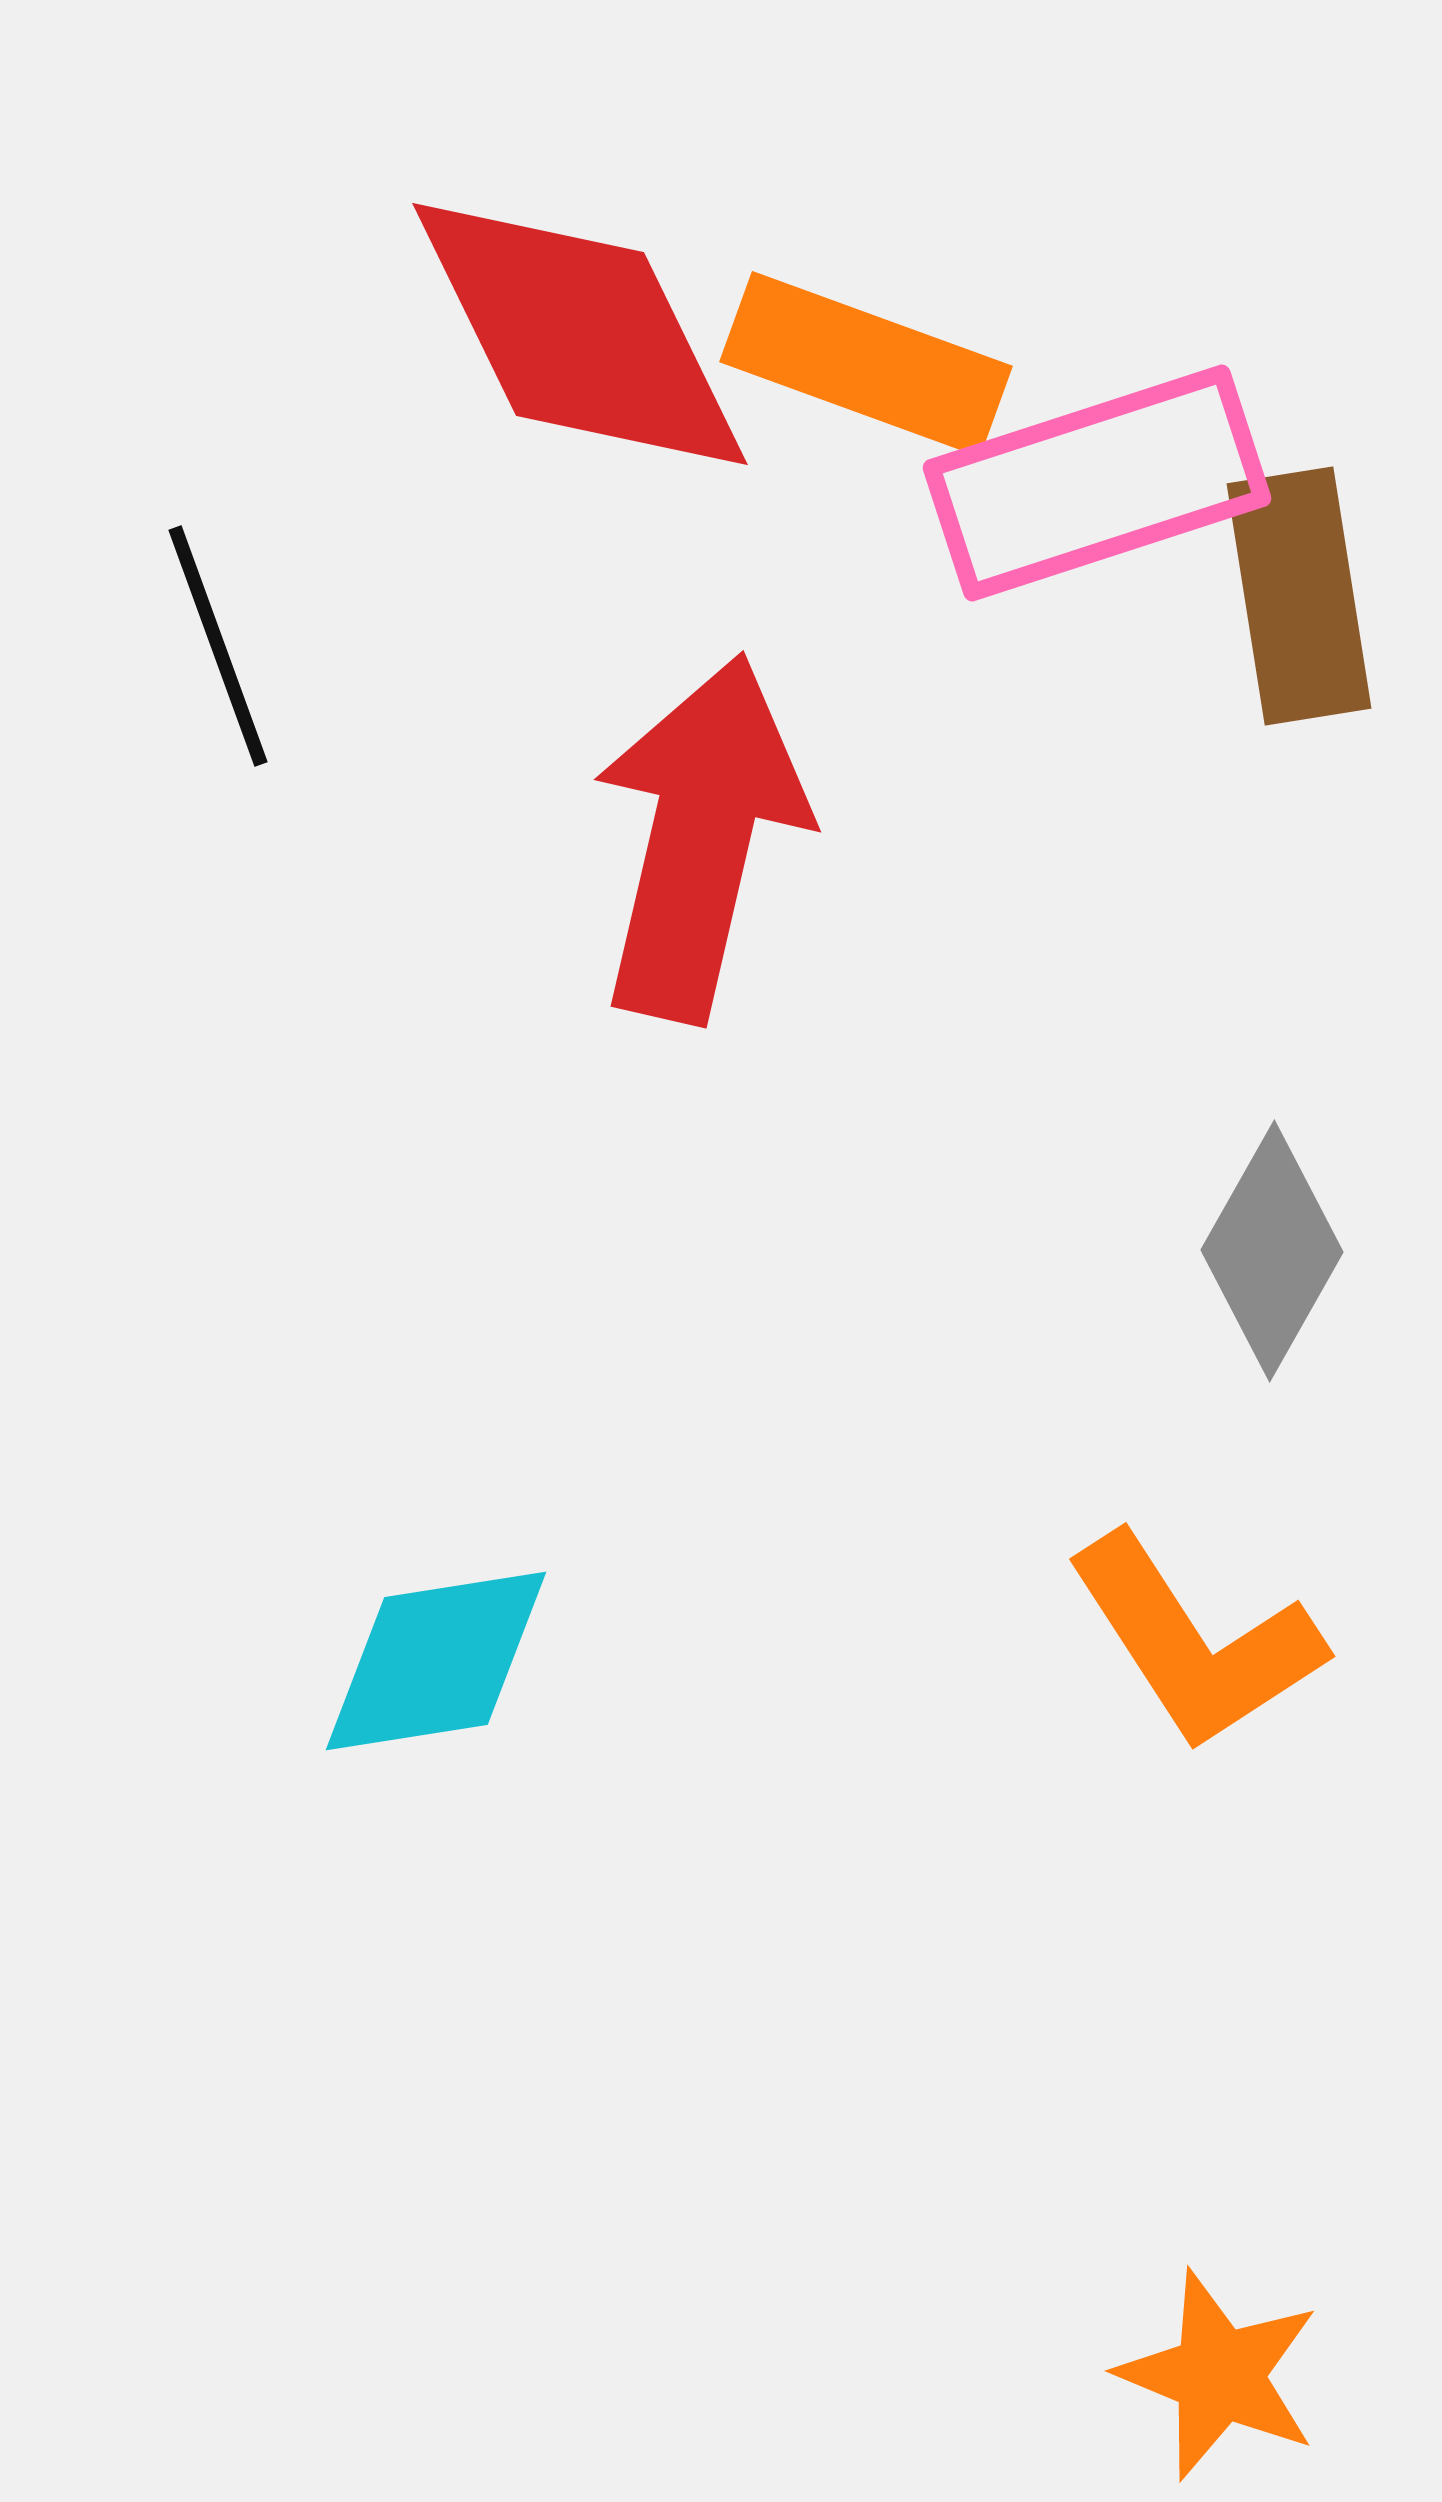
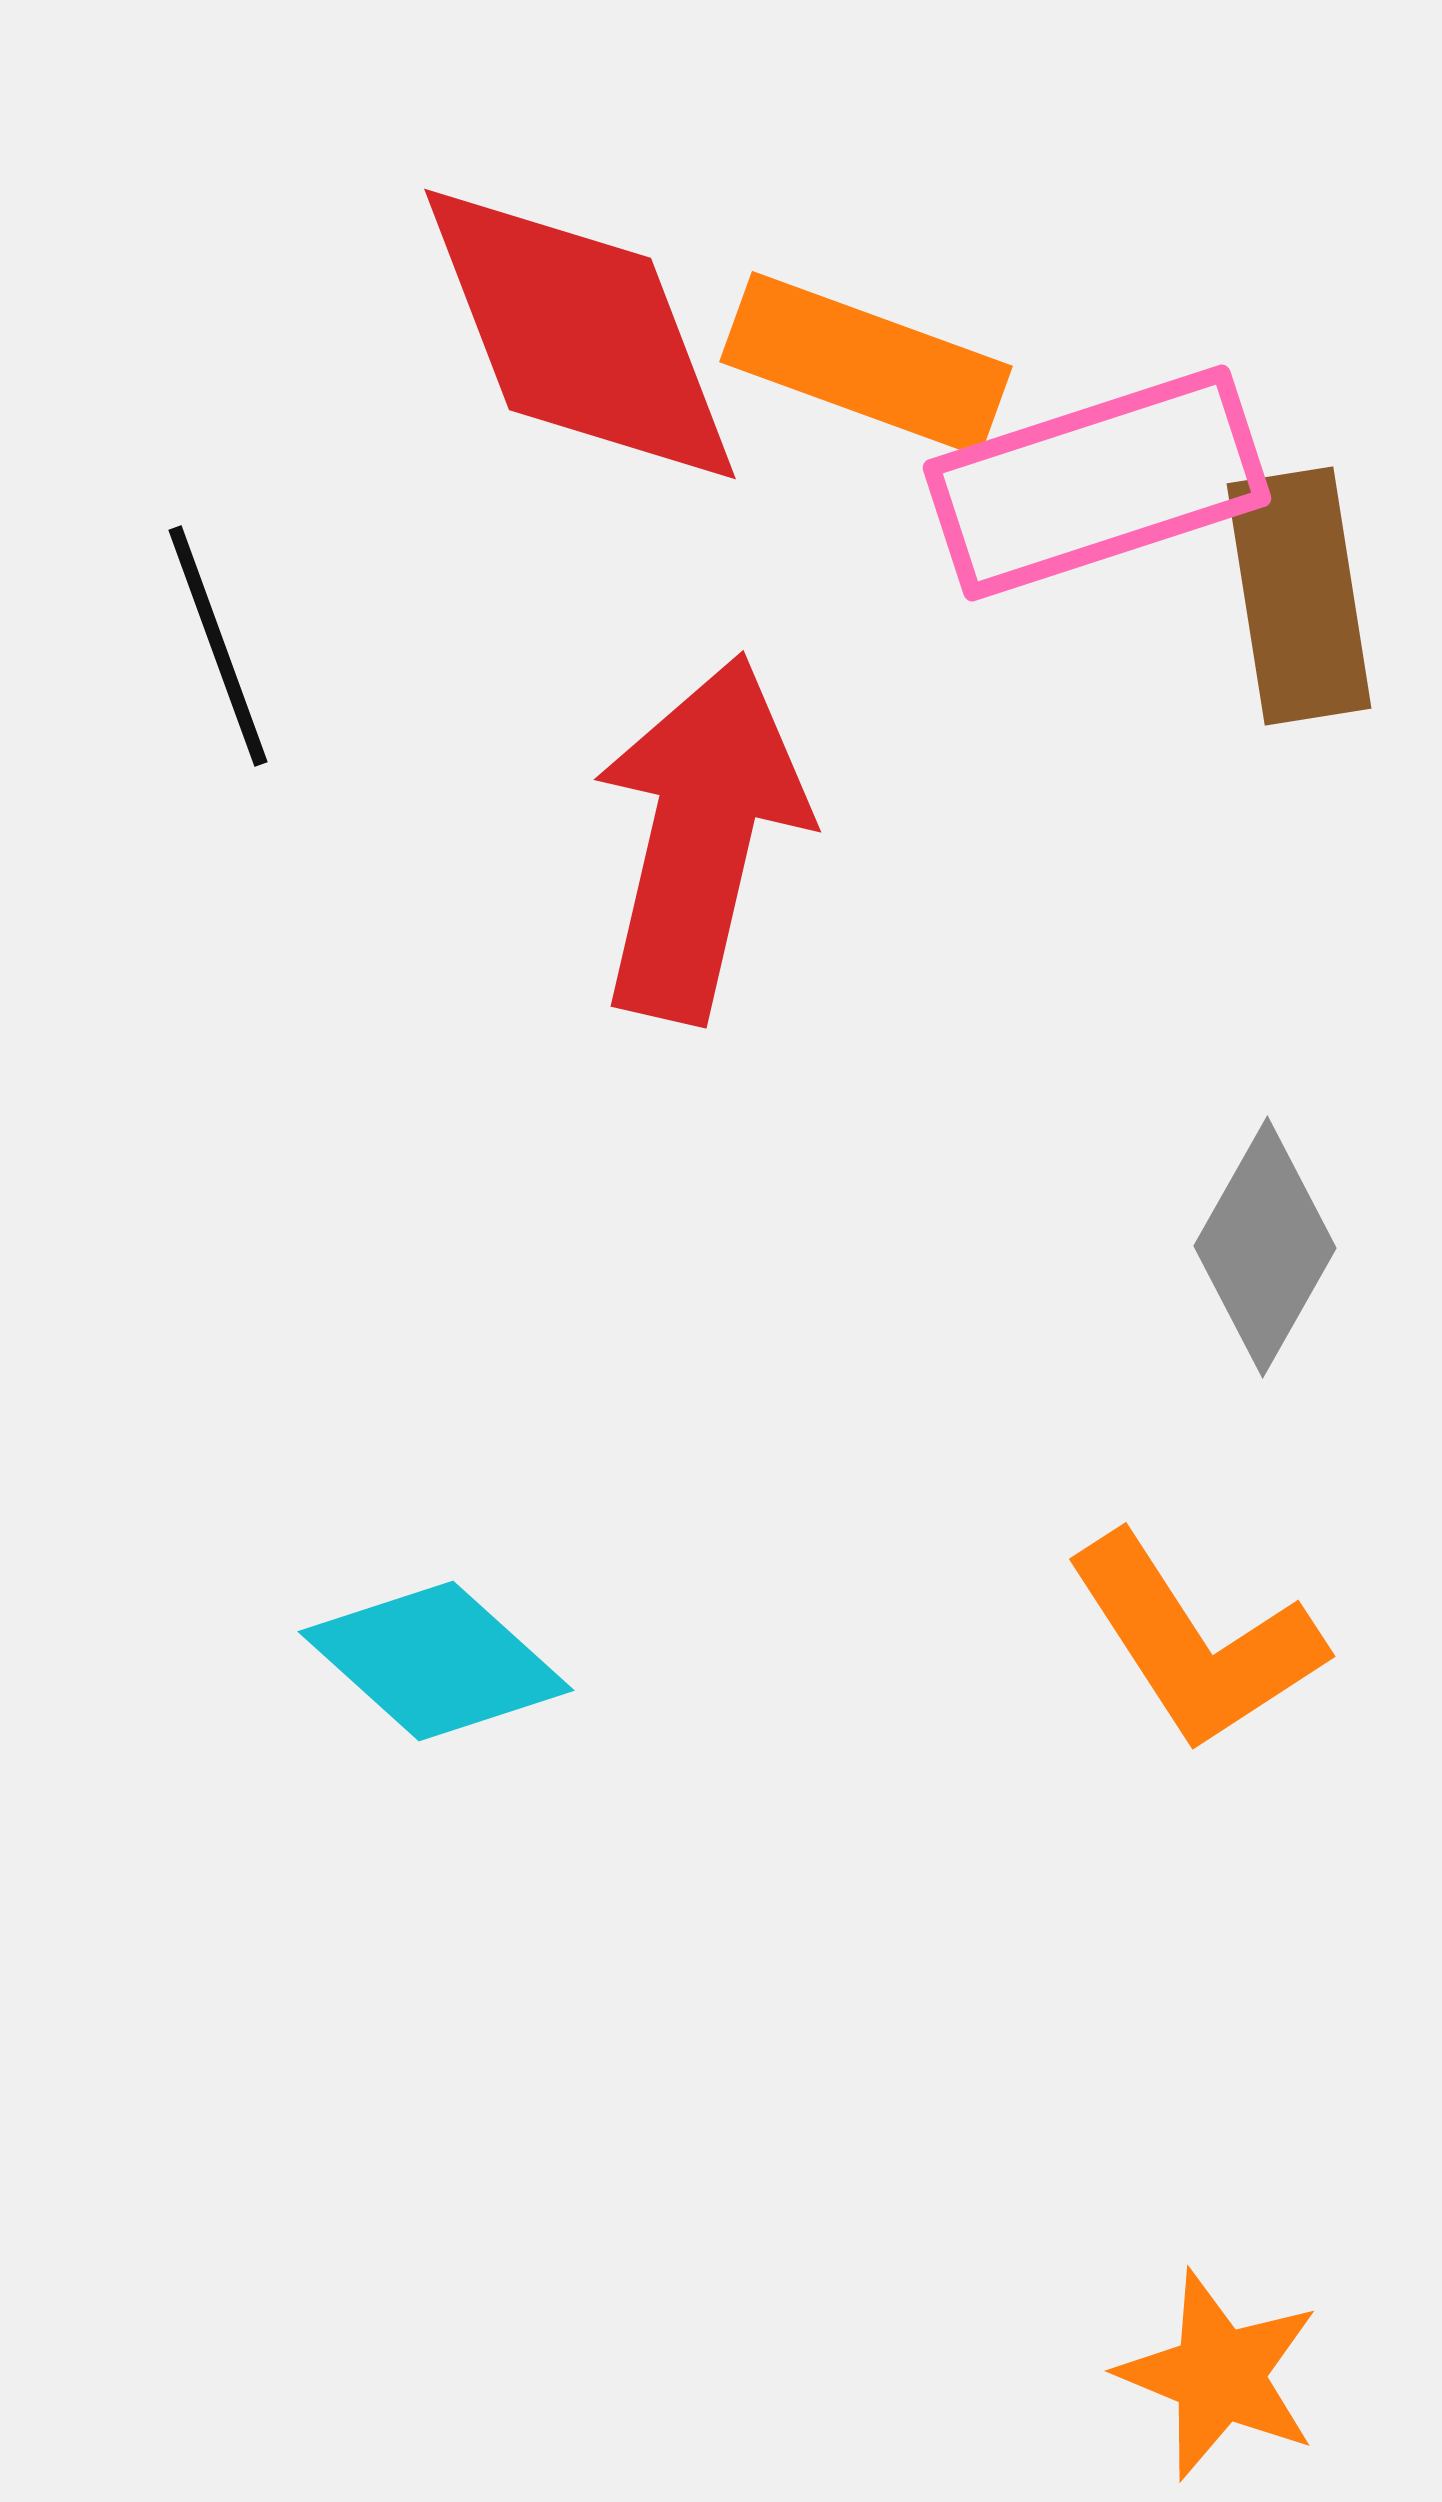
red diamond: rotated 5 degrees clockwise
gray diamond: moved 7 px left, 4 px up
cyan diamond: rotated 51 degrees clockwise
